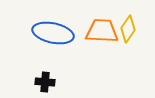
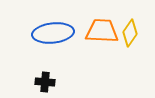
yellow diamond: moved 2 px right, 4 px down
blue ellipse: rotated 18 degrees counterclockwise
